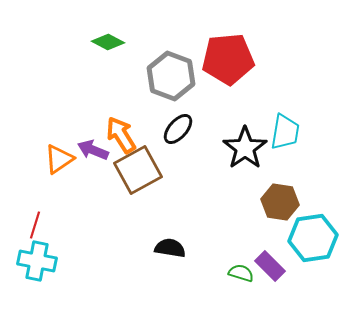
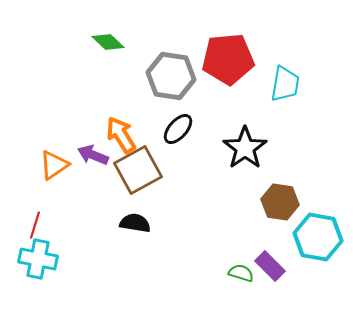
green diamond: rotated 16 degrees clockwise
gray hexagon: rotated 12 degrees counterclockwise
cyan trapezoid: moved 48 px up
purple arrow: moved 5 px down
orange triangle: moved 5 px left, 6 px down
cyan hexagon: moved 5 px right, 1 px up; rotated 18 degrees clockwise
black semicircle: moved 35 px left, 25 px up
cyan cross: moved 1 px right, 2 px up
